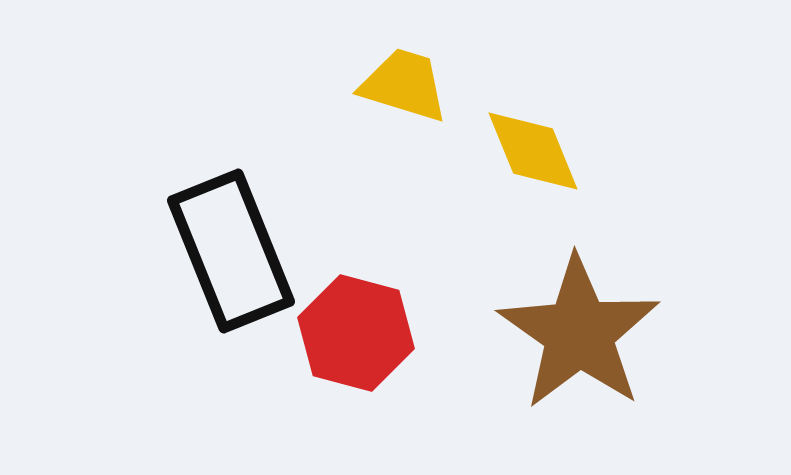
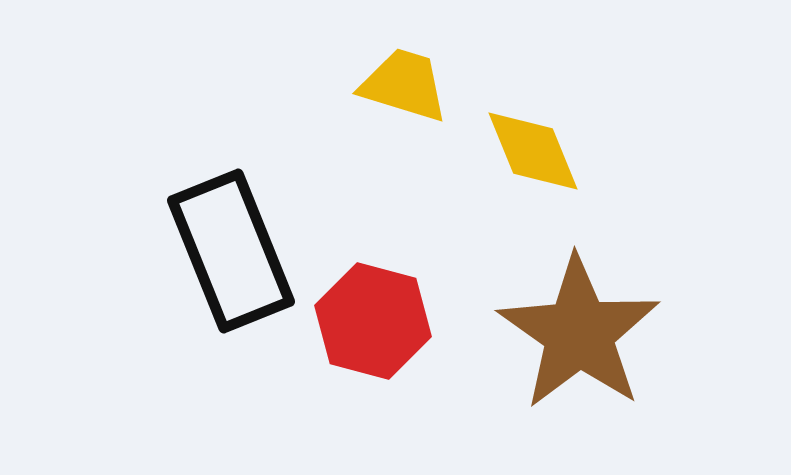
red hexagon: moved 17 px right, 12 px up
